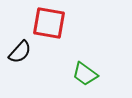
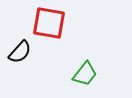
green trapezoid: rotated 88 degrees counterclockwise
